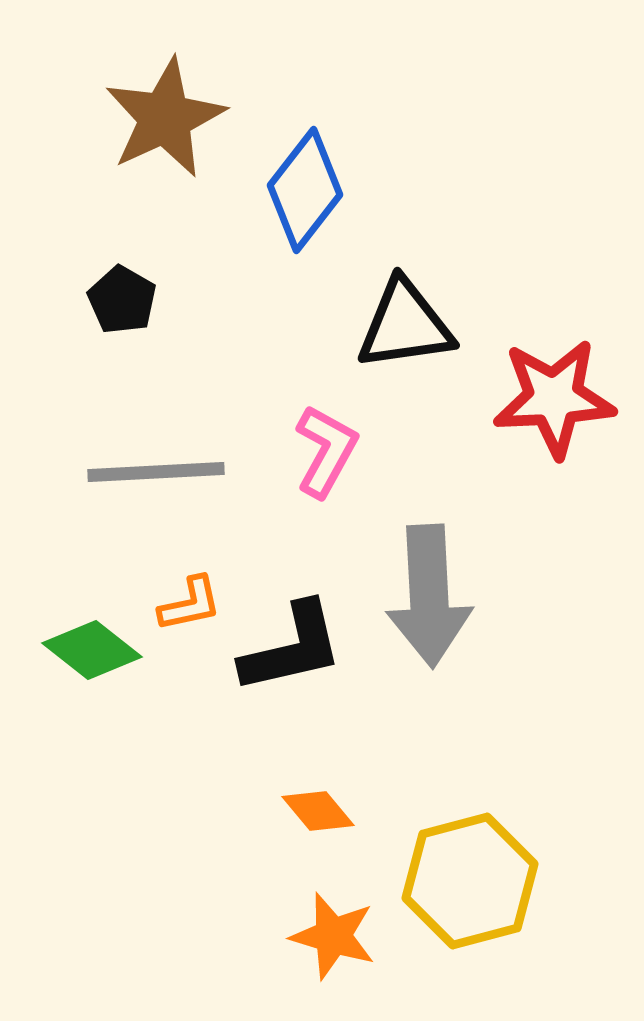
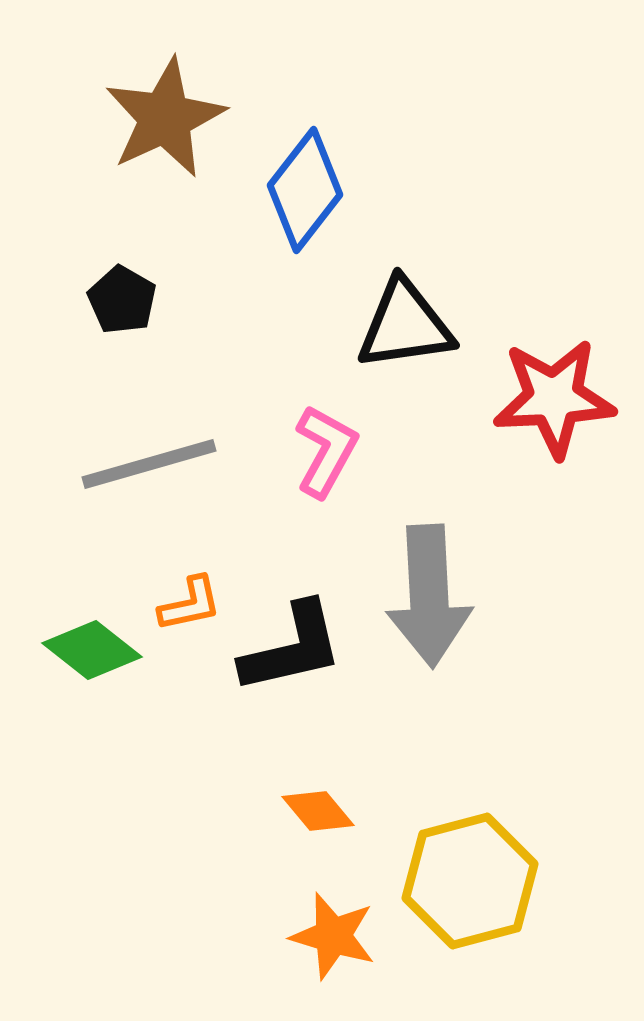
gray line: moved 7 px left, 8 px up; rotated 13 degrees counterclockwise
